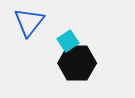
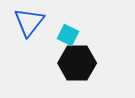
cyan square: moved 6 px up; rotated 30 degrees counterclockwise
